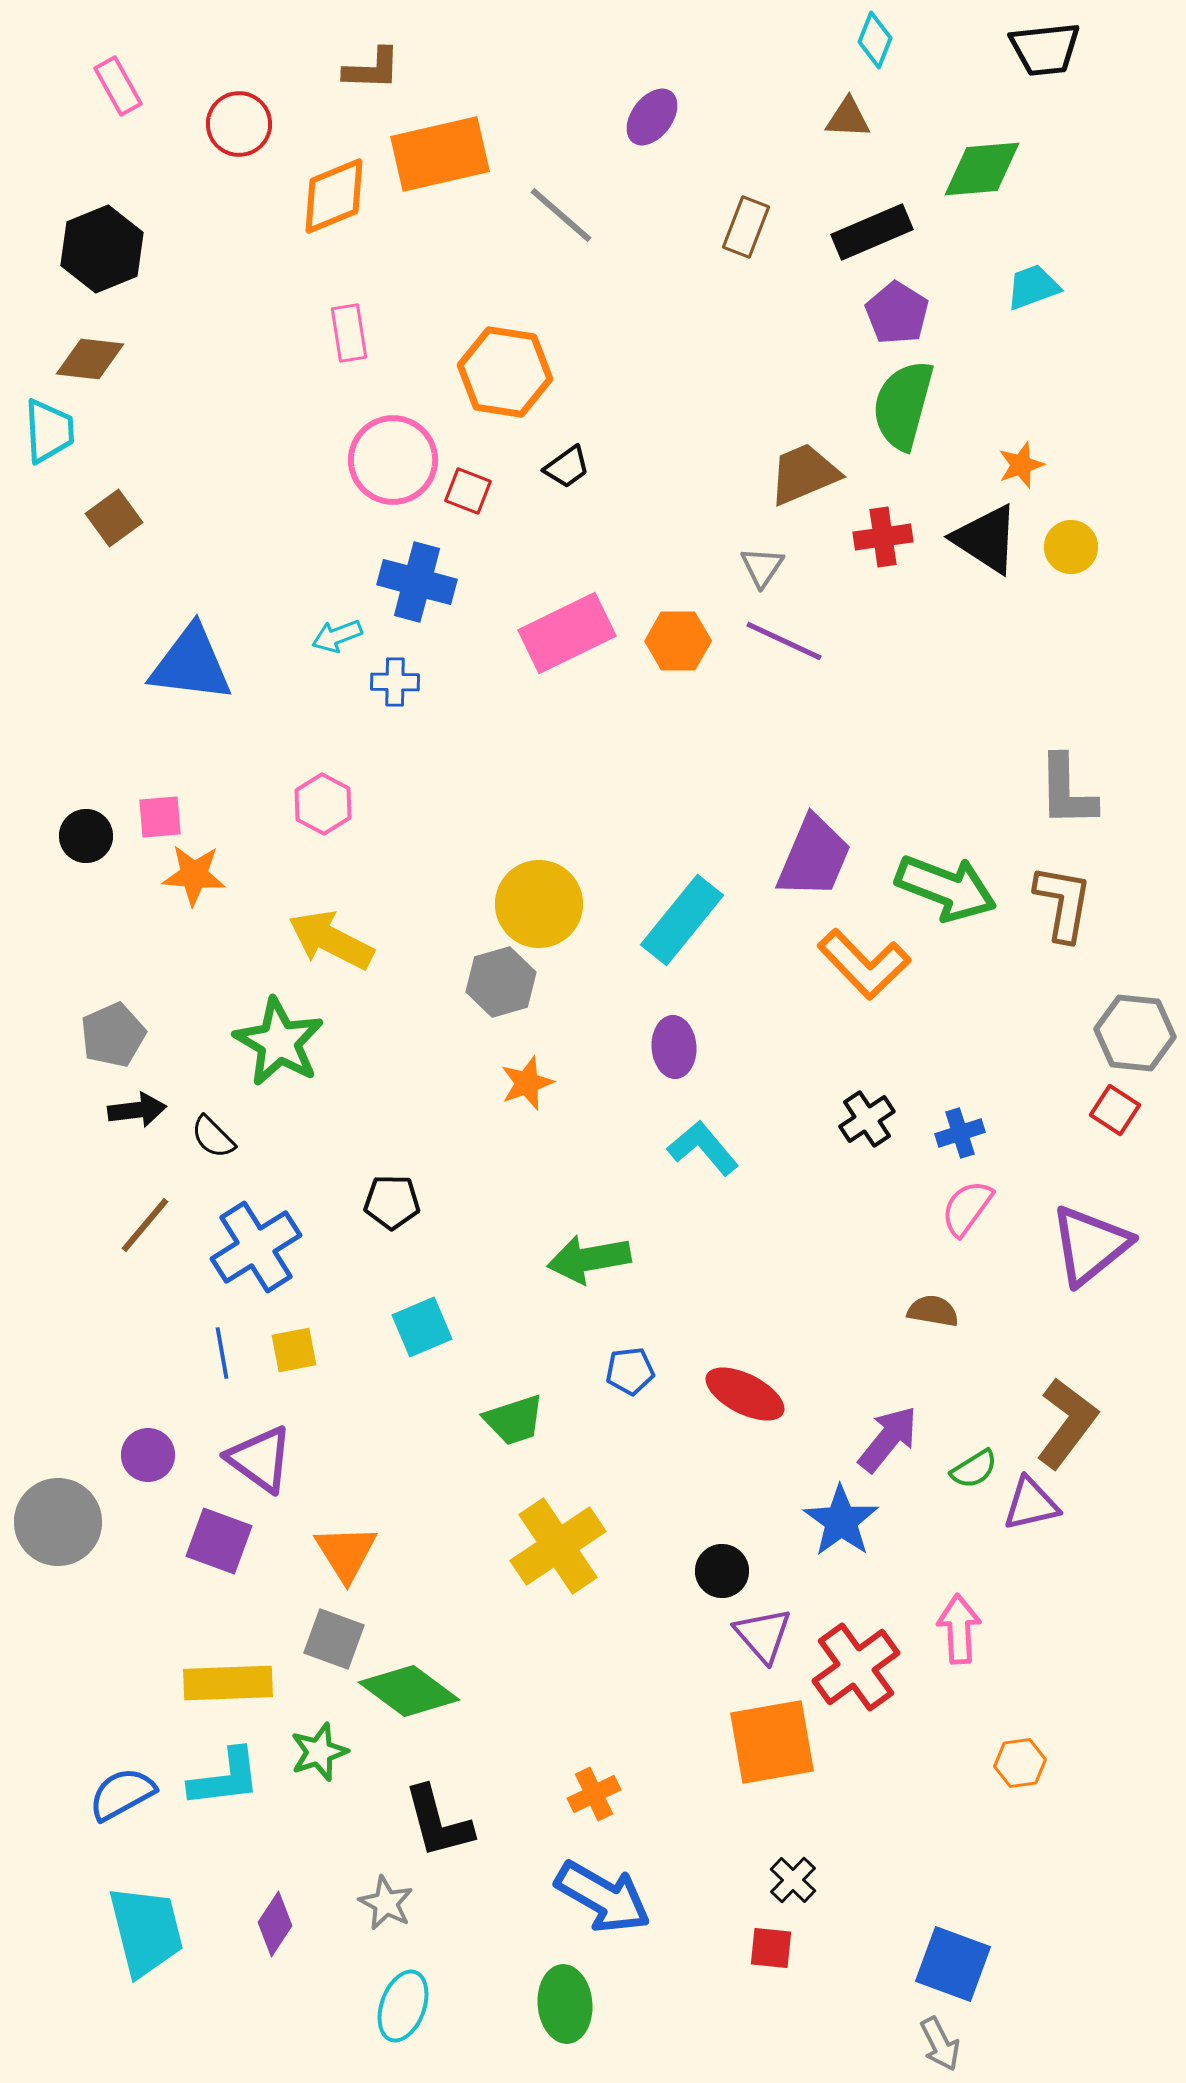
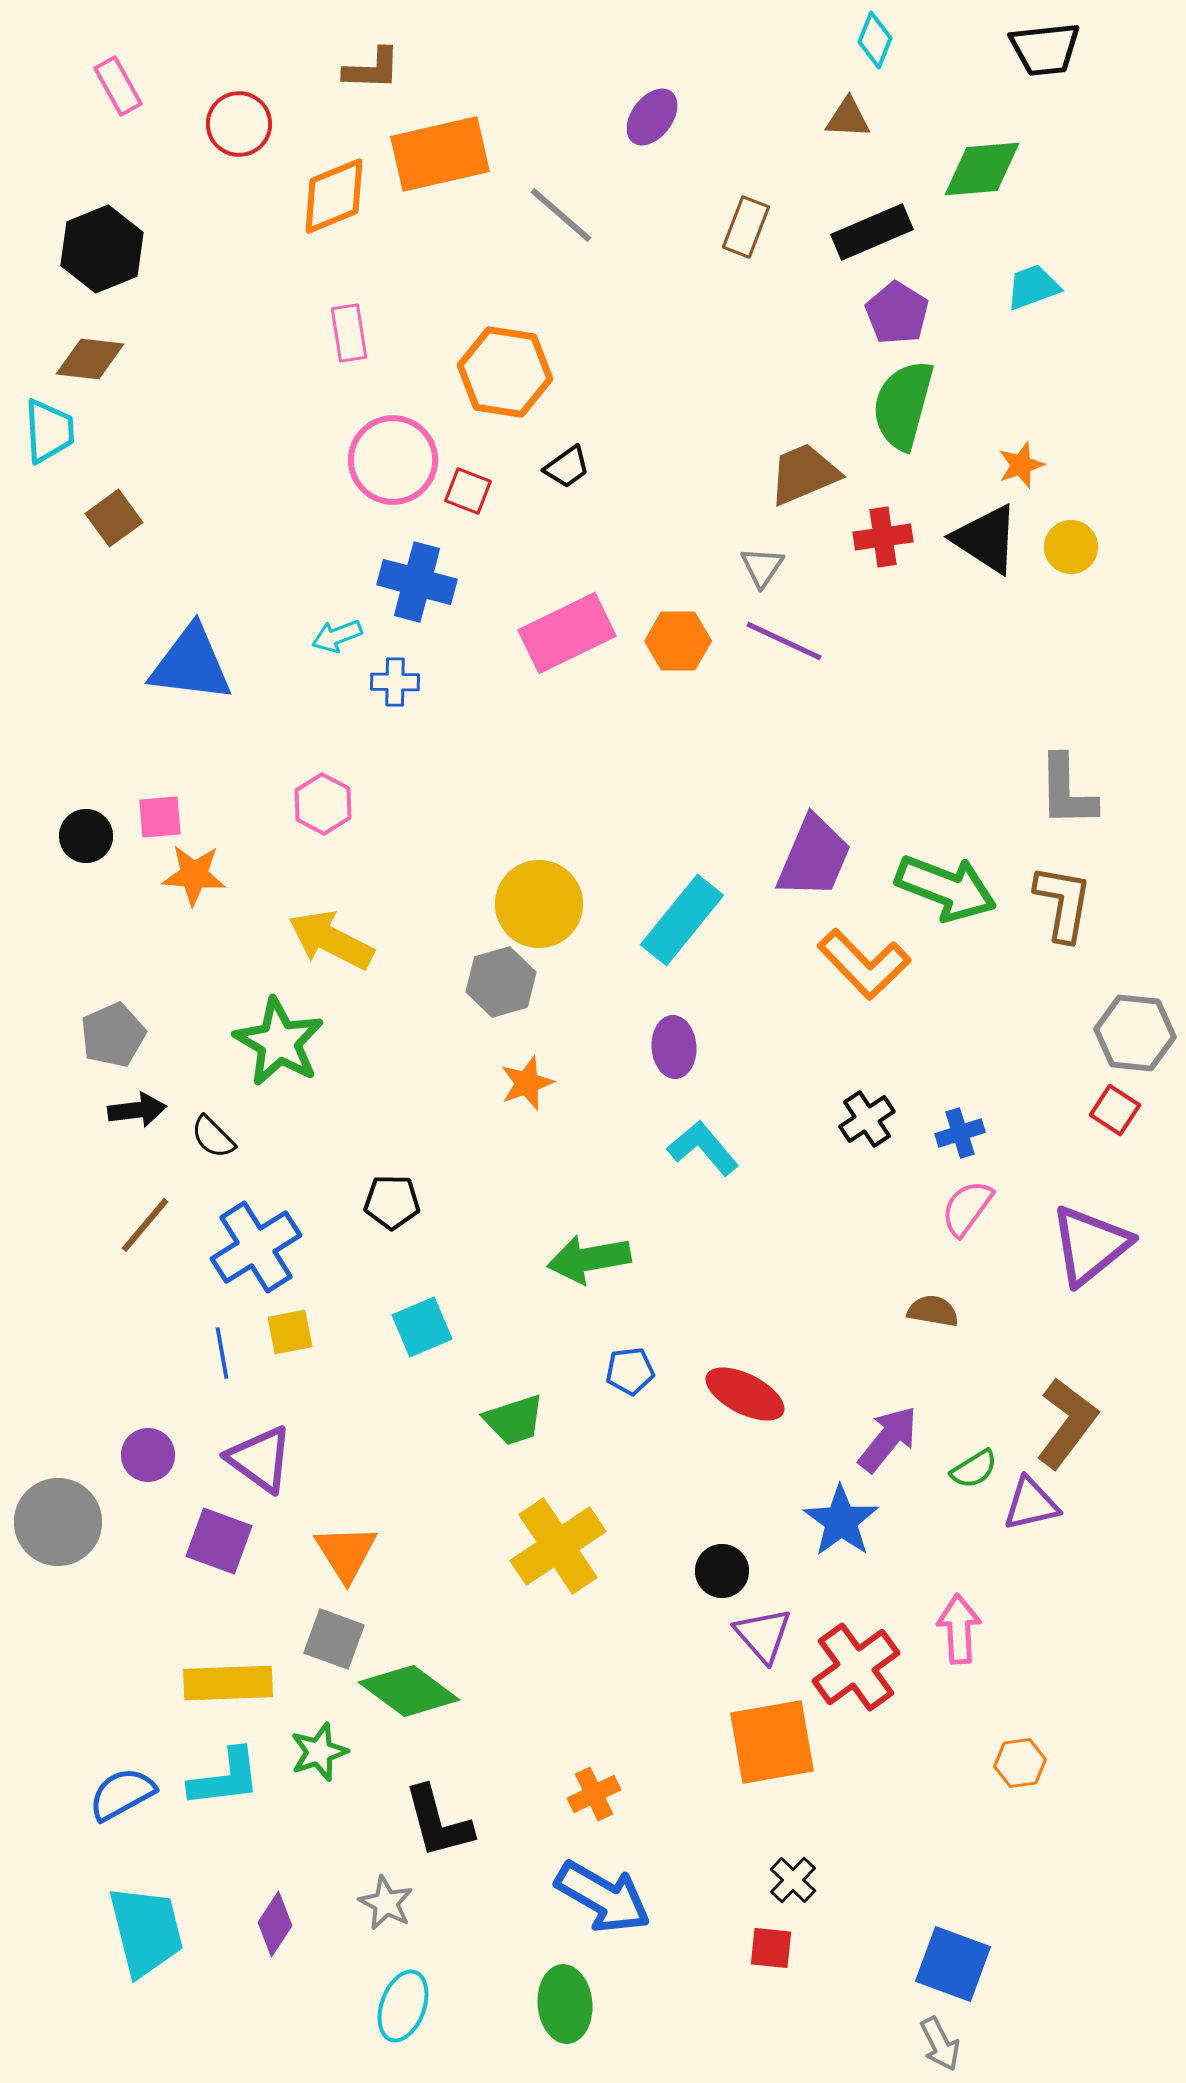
yellow square at (294, 1350): moved 4 px left, 18 px up
